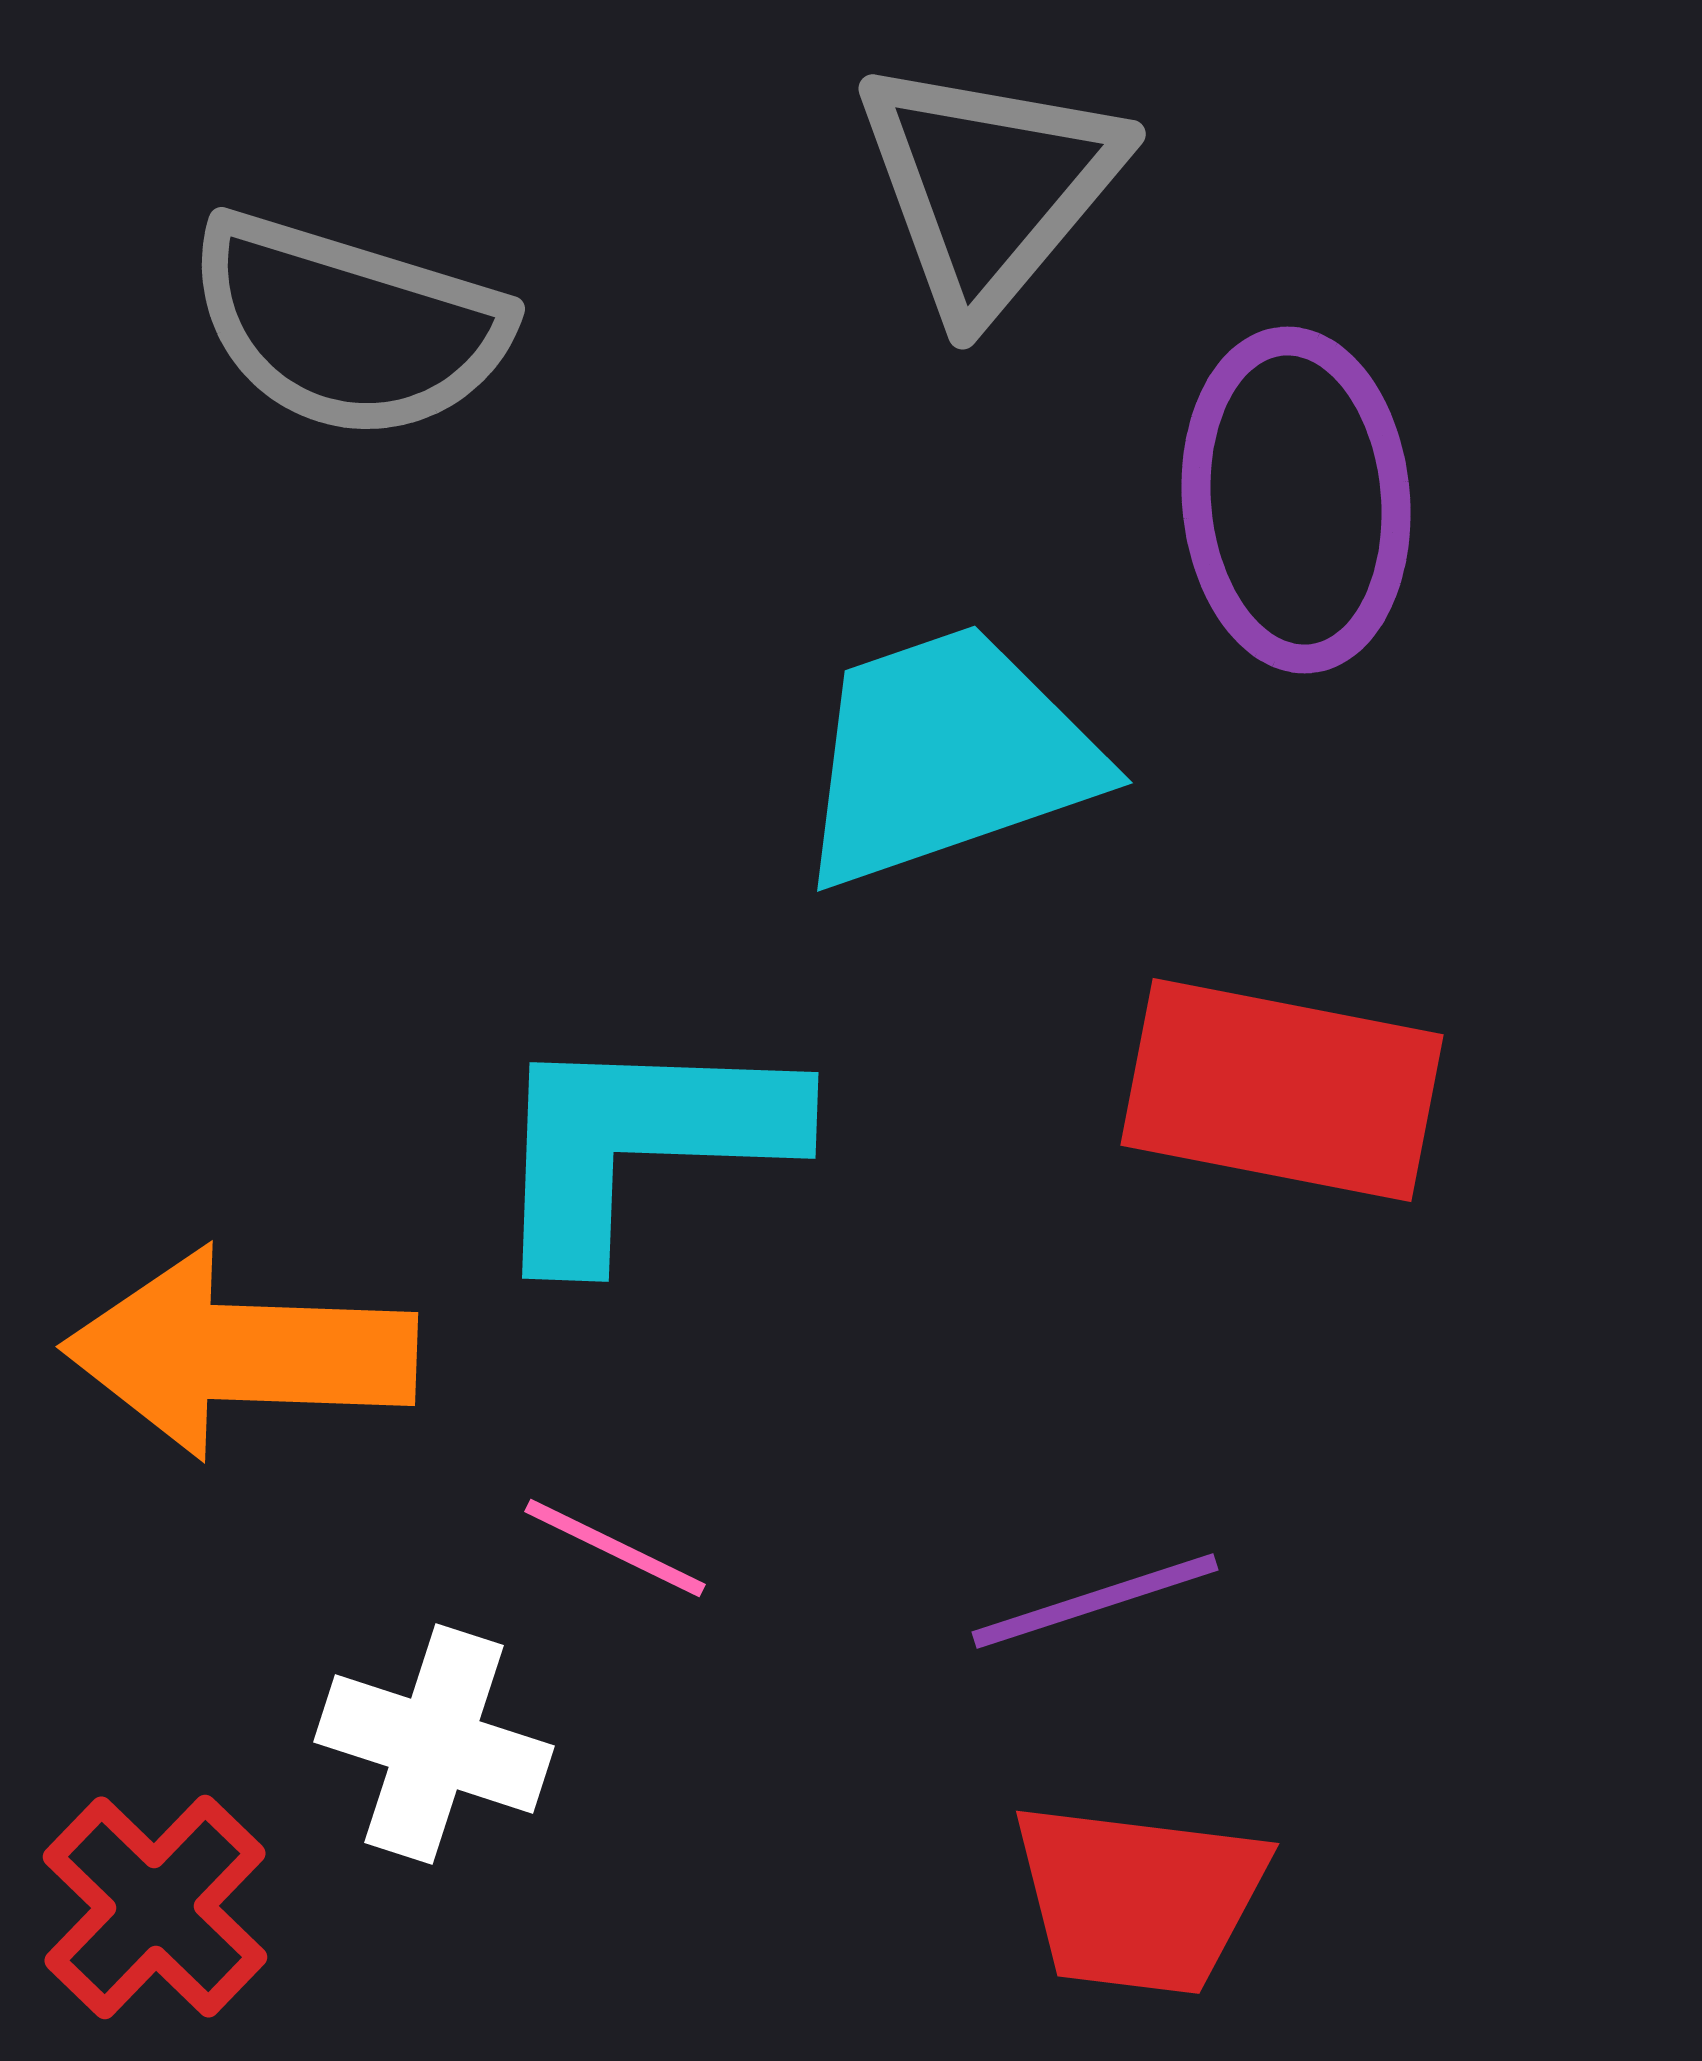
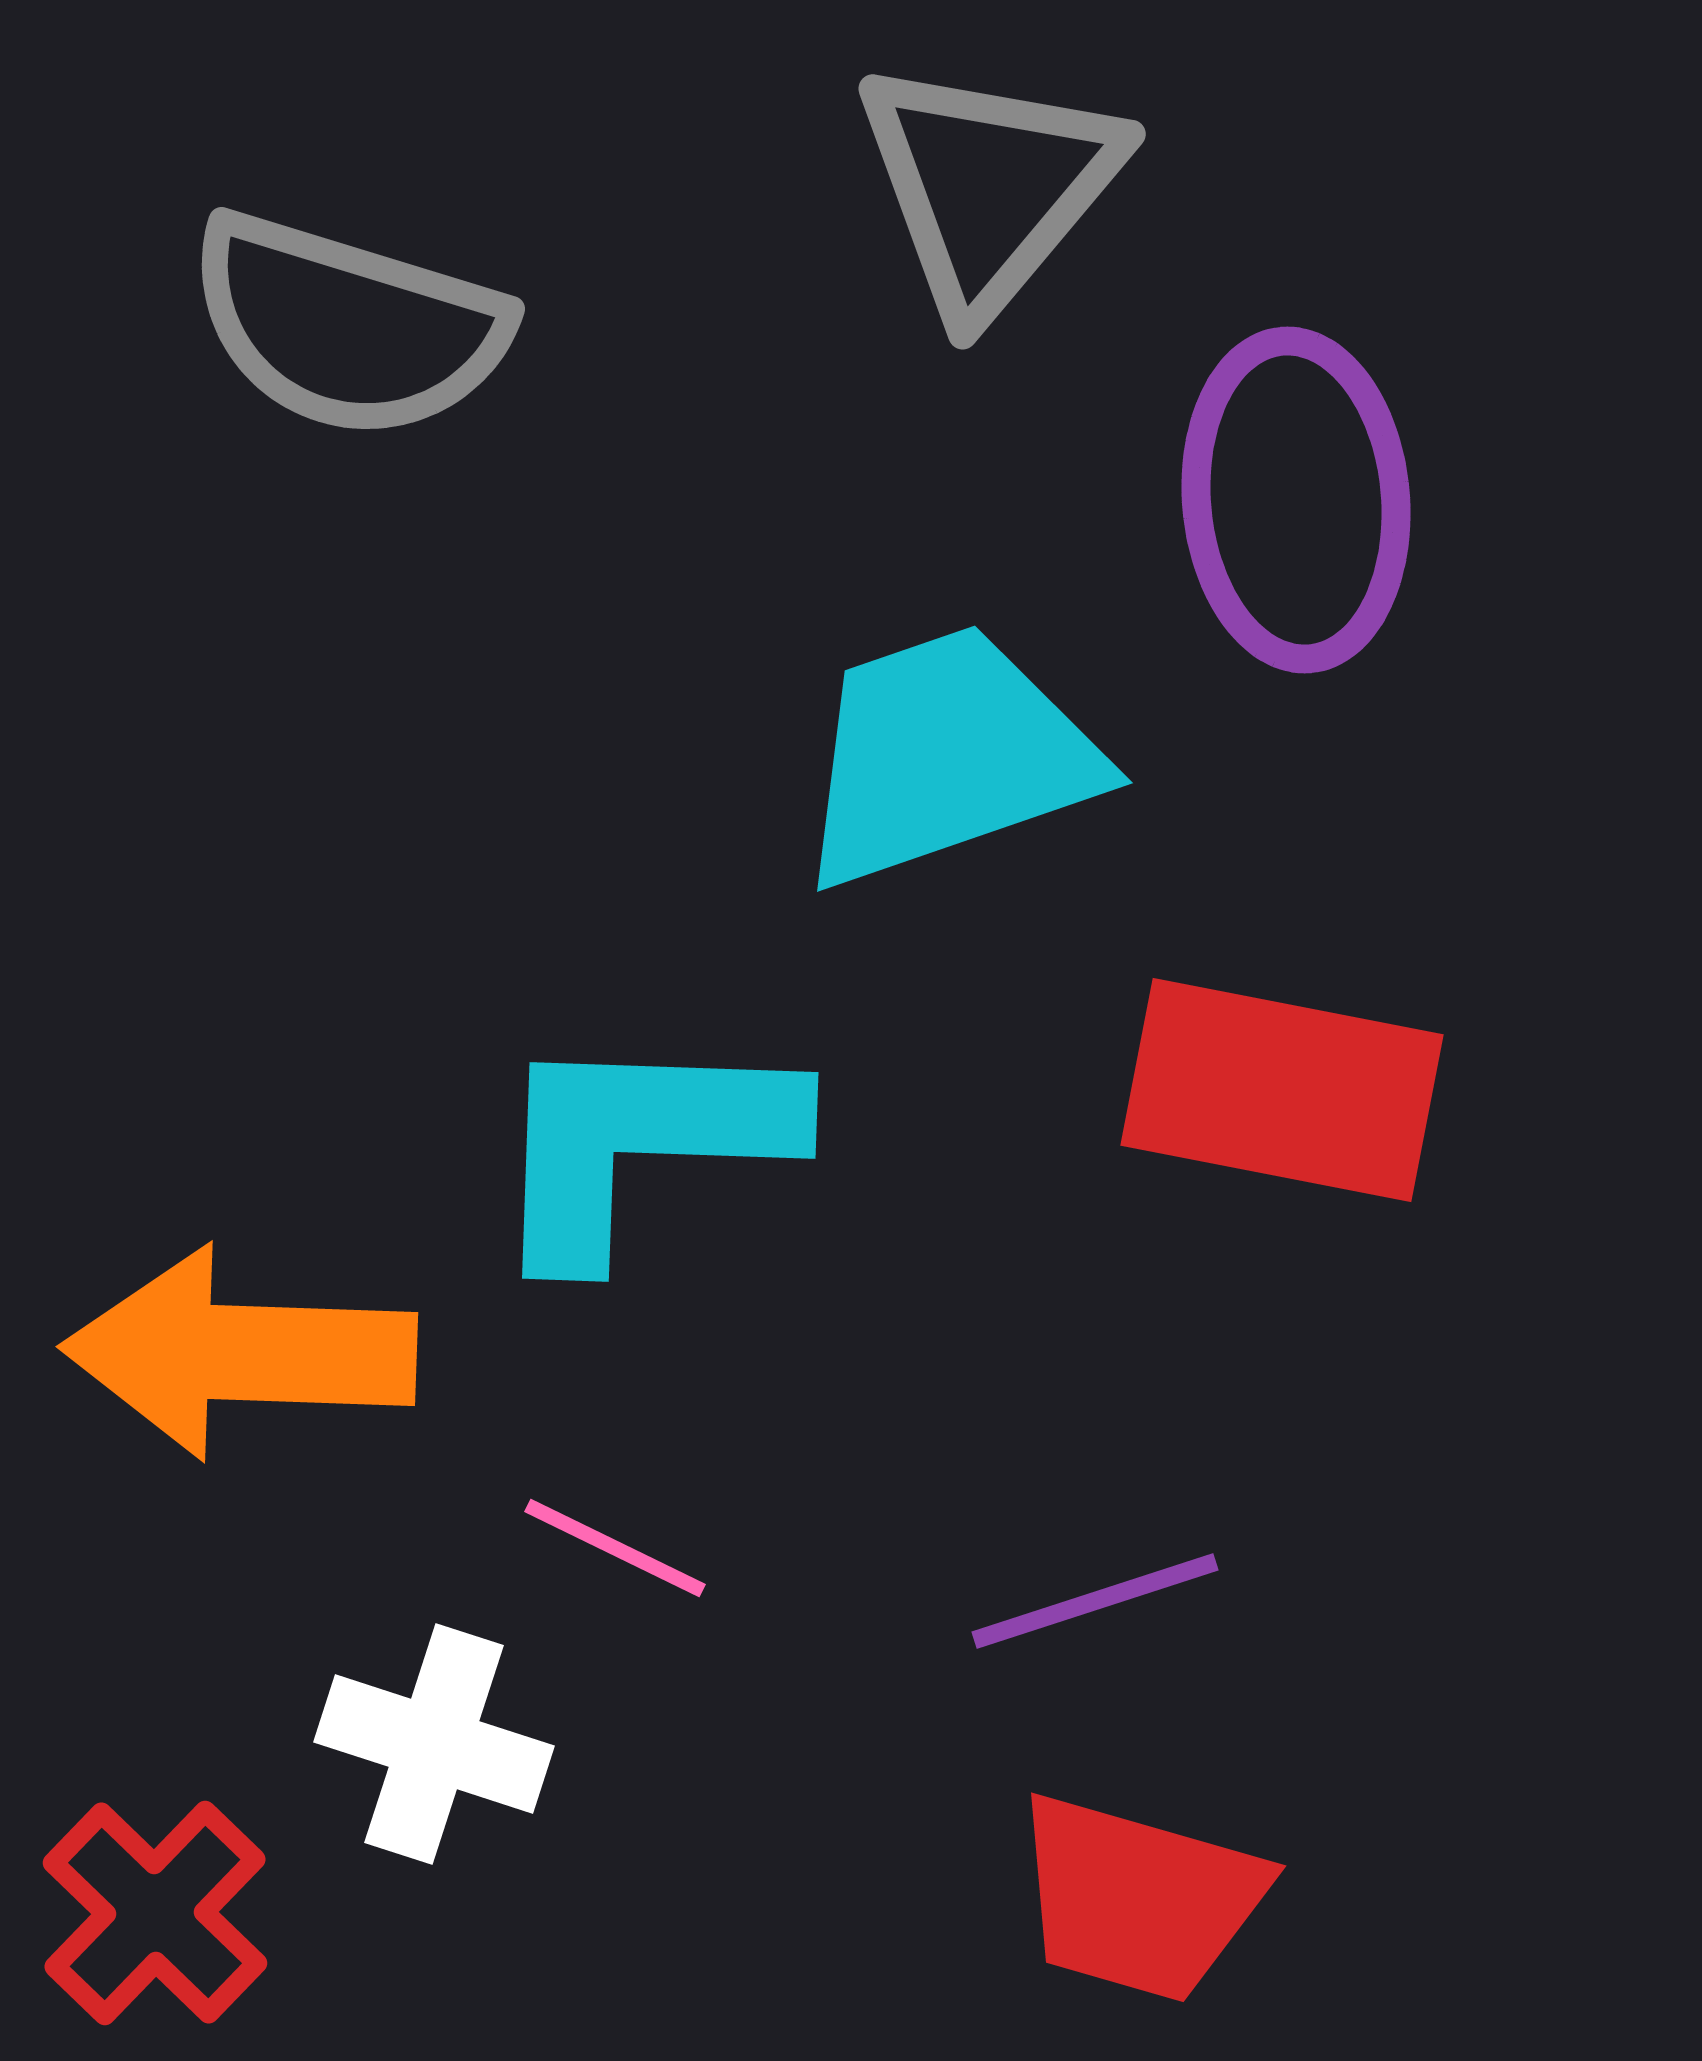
red trapezoid: rotated 9 degrees clockwise
red cross: moved 6 px down
